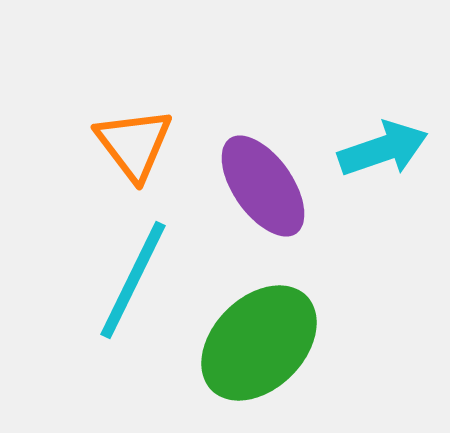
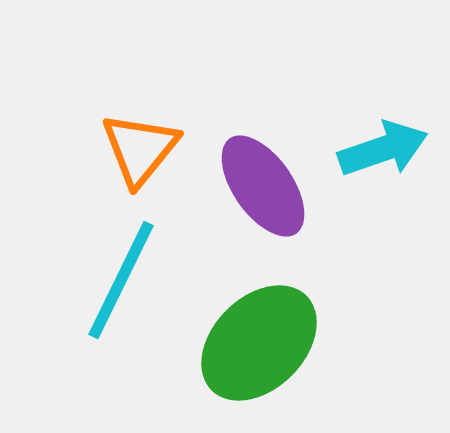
orange triangle: moved 6 px right, 5 px down; rotated 16 degrees clockwise
cyan line: moved 12 px left
